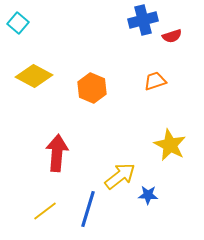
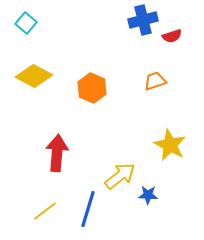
cyan square: moved 8 px right
